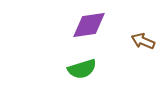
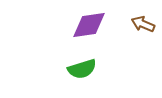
brown arrow: moved 17 px up
